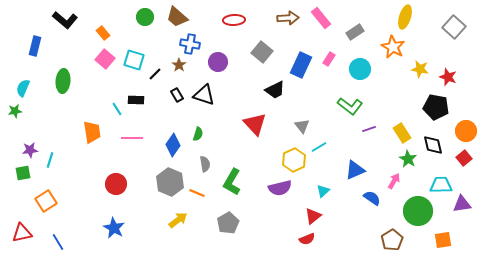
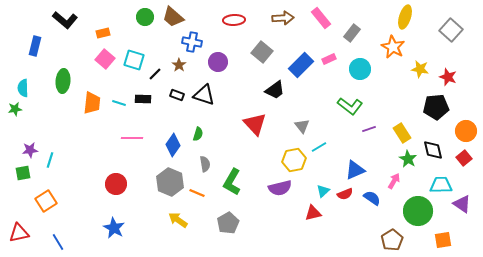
brown trapezoid at (177, 17): moved 4 px left
brown arrow at (288, 18): moved 5 px left
gray square at (454, 27): moved 3 px left, 3 px down
gray rectangle at (355, 32): moved 3 px left, 1 px down; rotated 18 degrees counterclockwise
orange rectangle at (103, 33): rotated 64 degrees counterclockwise
blue cross at (190, 44): moved 2 px right, 2 px up
pink rectangle at (329, 59): rotated 32 degrees clockwise
blue rectangle at (301, 65): rotated 20 degrees clockwise
cyan semicircle at (23, 88): rotated 24 degrees counterclockwise
black trapezoid at (275, 90): rotated 10 degrees counterclockwise
black rectangle at (177, 95): rotated 40 degrees counterclockwise
black rectangle at (136, 100): moved 7 px right, 1 px up
black pentagon at (436, 107): rotated 15 degrees counterclockwise
cyan line at (117, 109): moved 2 px right, 6 px up; rotated 40 degrees counterclockwise
green star at (15, 111): moved 2 px up
orange trapezoid at (92, 132): moved 29 px up; rotated 15 degrees clockwise
black diamond at (433, 145): moved 5 px down
yellow hexagon at (294, 160): rotated 15 degrees clockwise
purple triangle at (462, 204): rotated 42 degrees clockwise
red triangle at (313, 216): moved 3 px up; rotated 24 degrees clockwise
yellow arrow at (178, 220): rotated 108 degrees counterclockwise
red triangle at (22, 233): moved 3 px left
red semicircle at (307, 239): moved 38 px right, 45 px up
